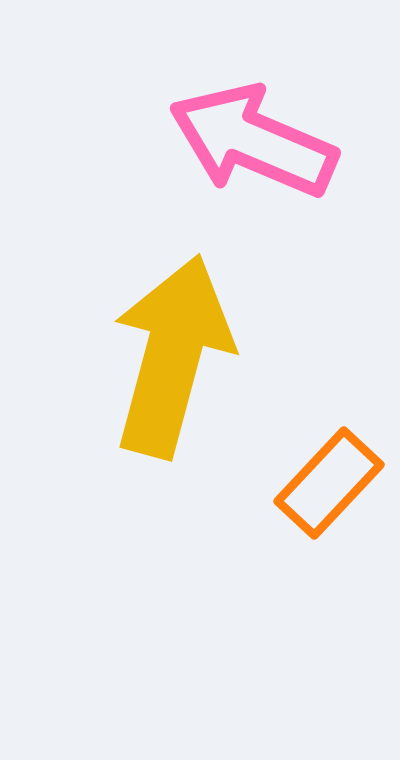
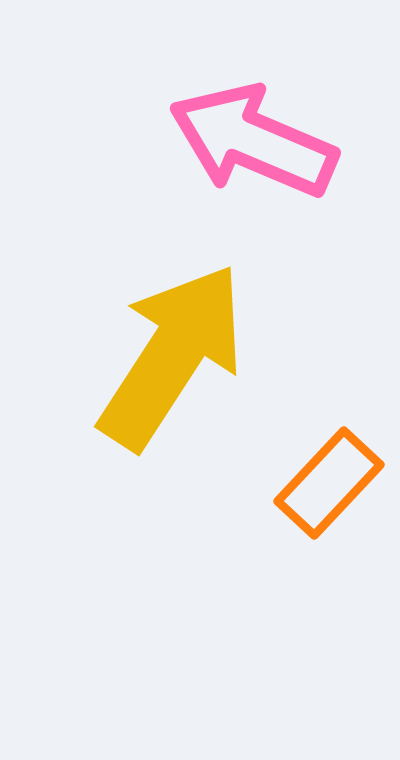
yellow arrow: rotated 18 degrees clockwise
